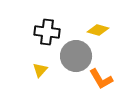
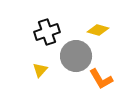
black cross: rotated 25 degrees counterclockwise
